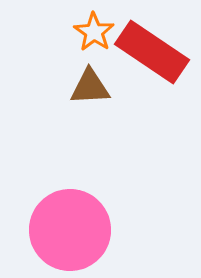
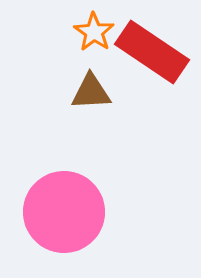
brown triangle: moved 1 px right, 5 px down
pink circle: moved 6 px left, 18 px up
